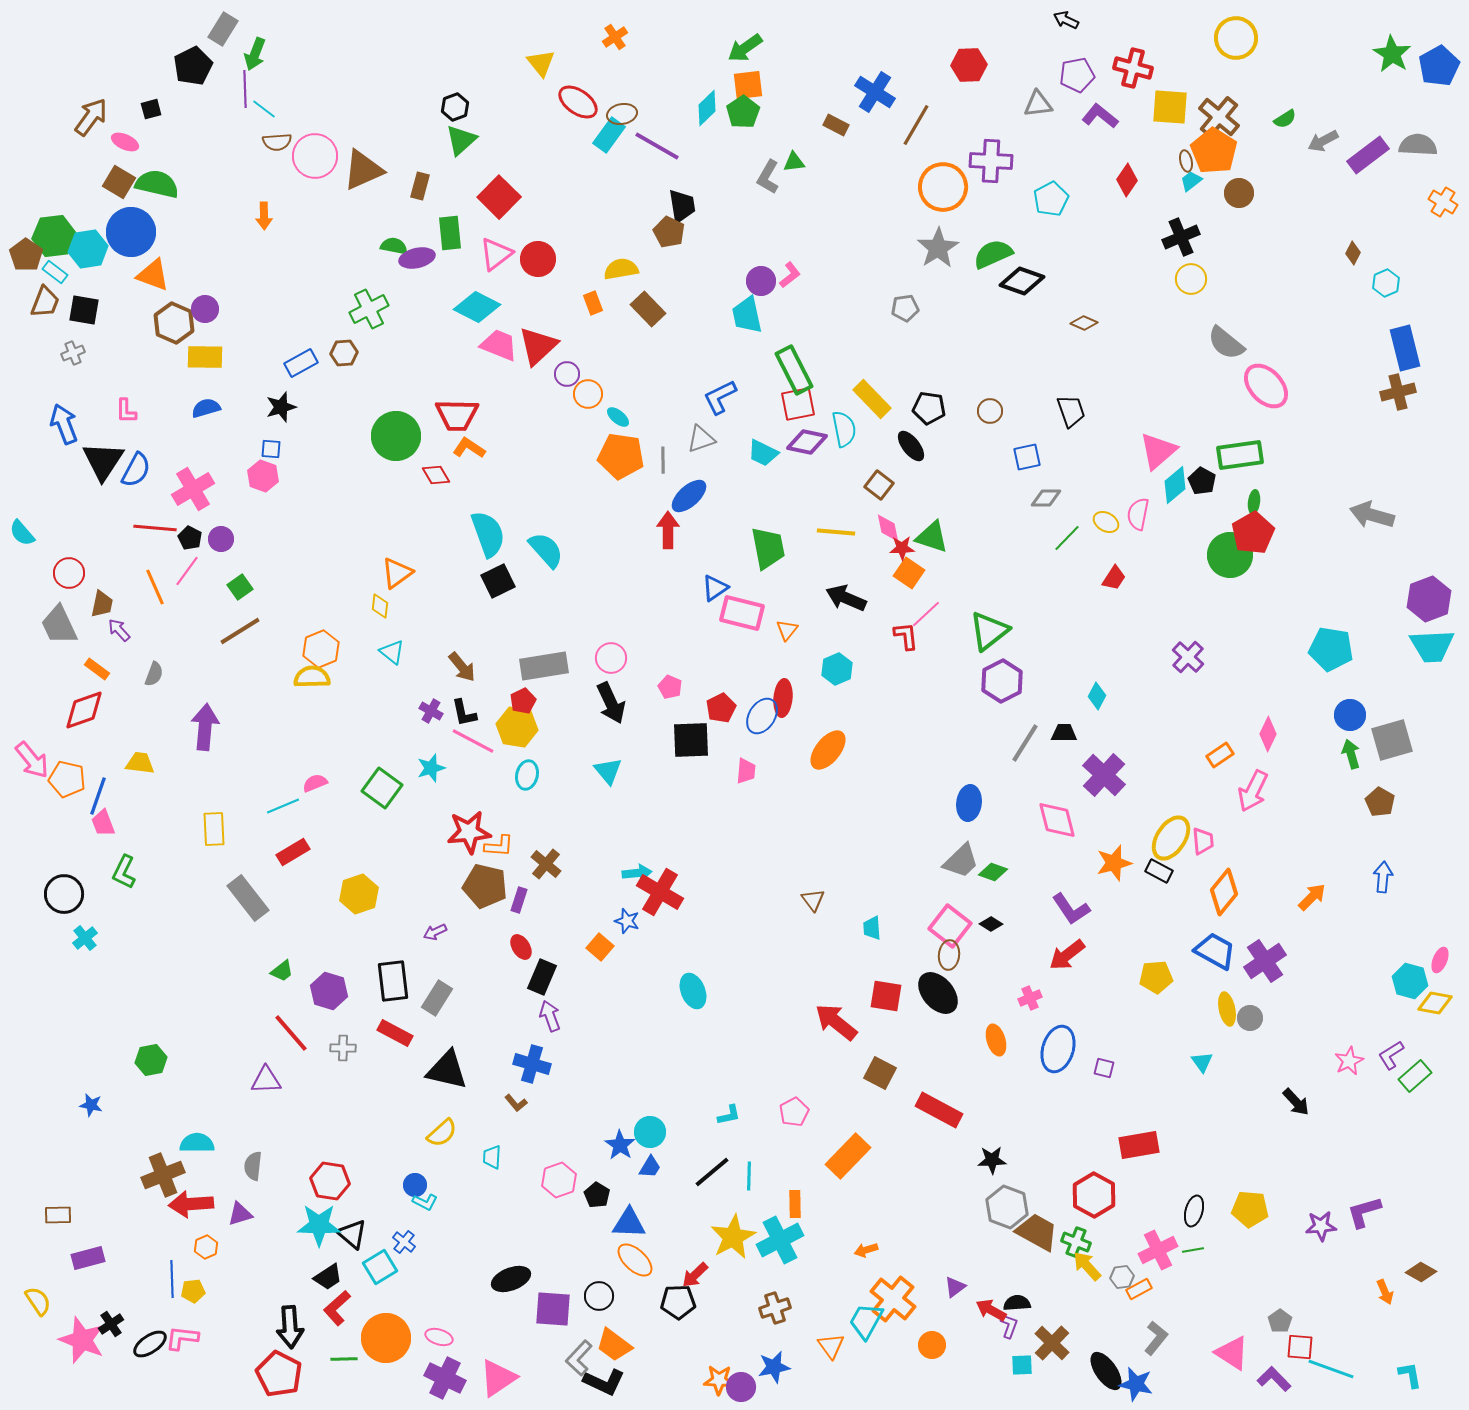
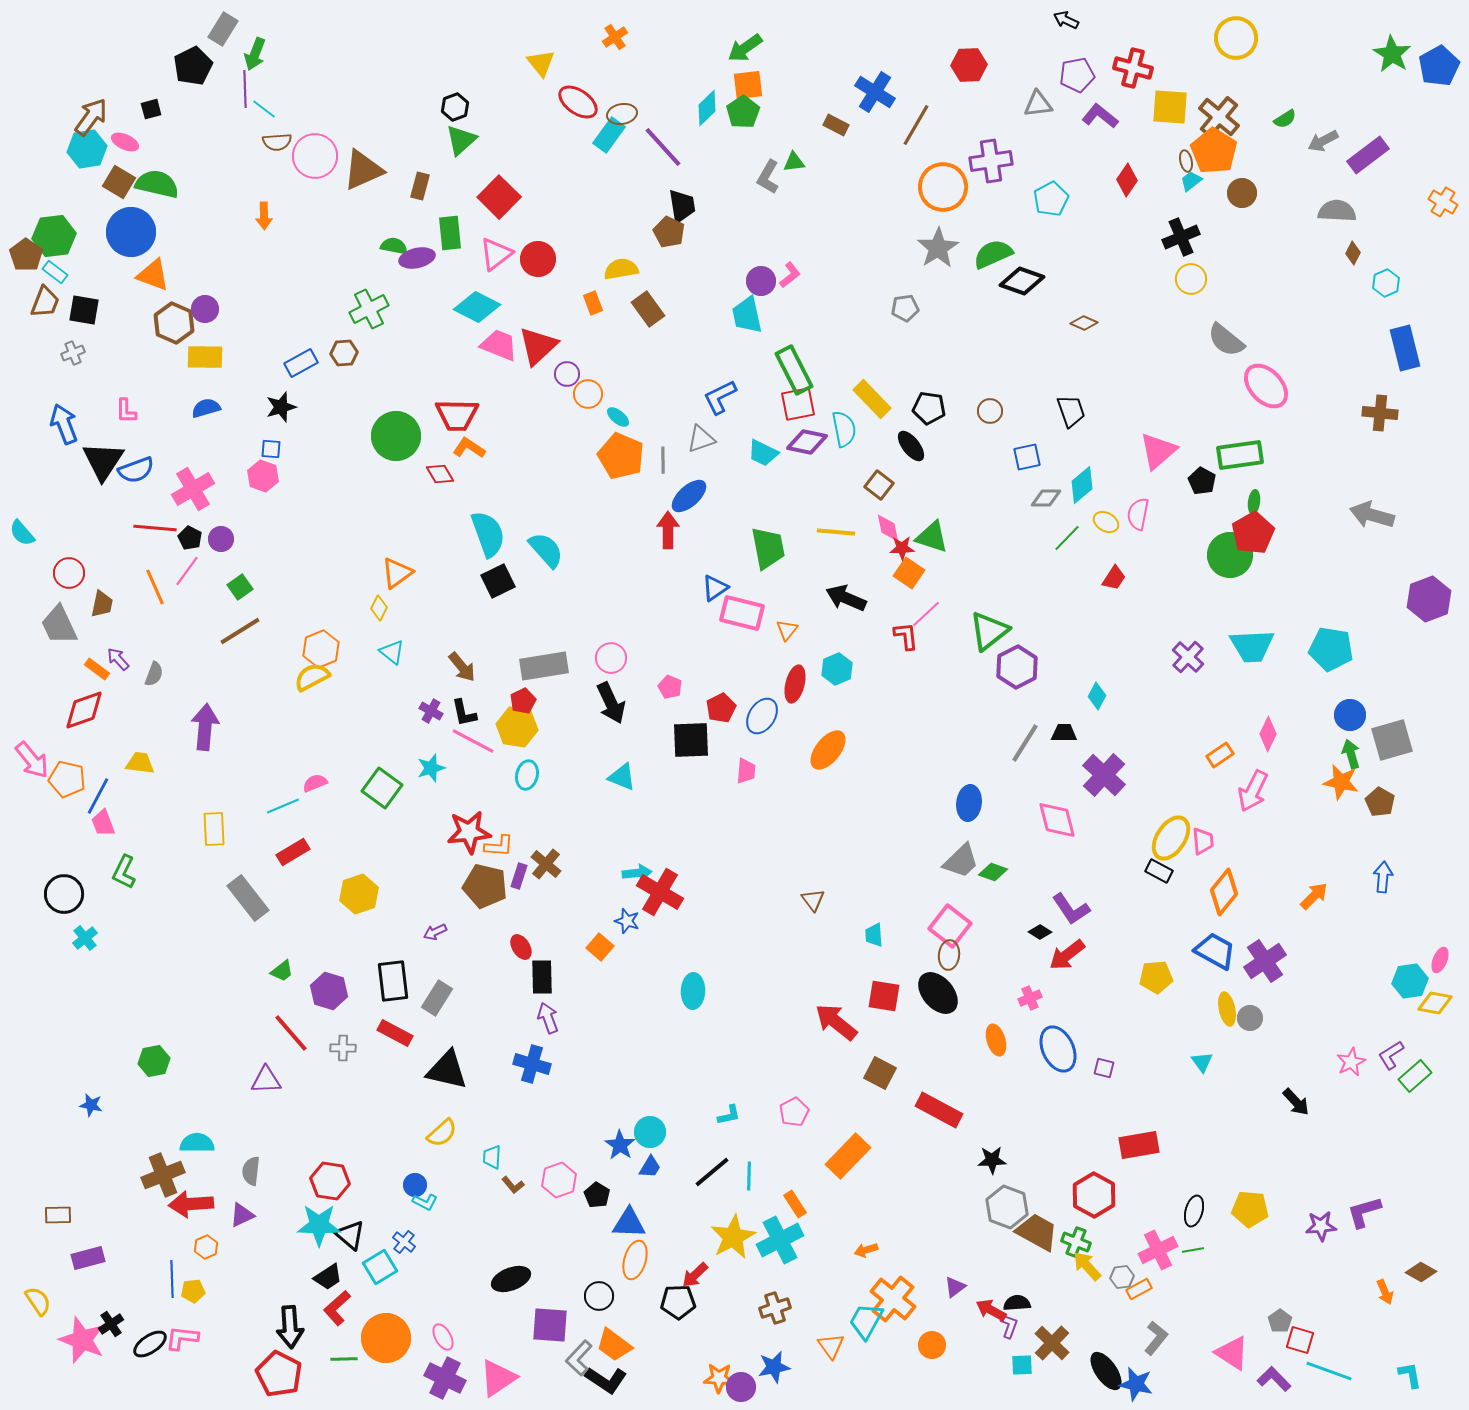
gray semicircle at (1418, 145): moved 81 px left, 66 px down
purple line at (657, 146): moved 6 px right, 1 px down; rotated 18 degrees clockwise
purple cross at (991, 161): rotated 12 degrees counterclockwise
brown circle at (1239, 193): moved 3 px right
cyan hexagon at (88, 249): moved 1 px left, 100 px up
brown rectangle at (648, 309): rotated 8 degrees clockwise
gray semicircle at (1226, 343): moved 3 px up
brown cross at (1398, 392): moved 18 px left, 21 px down; rotated 20 degrees clockwise
orange pentagon at (621, 456): rotated 15 degrees clockwise
blue semicircle at (136, 470): rotated 42 degrees clockwise
red diamond at (436, 475): moved 4 px right, 1 px up
cyan diamond at (1175, 485): moved 93 px left
yellow diamond at (380, 606): moved 1 px left, 2 px down; rotated 20 degrees clockwise
purple arrow at (119, 630): moved 1 px left, 29 px down
cyan trapezoid at (1432, 646): moved 180 px left
yellow semicircle at (312, 677): rotated 27 degrees counterclockwise
purple hexagon at (1002, 681): moved 15 px right, 14 px up
red ellipse at (783, 698): moved 12 px right, 14 px up; rotated 9 degrees clockwise
cyan triangle at (608, 771): moved 14 px right, 6 px down; rotated 28 degrees counterclockwise
blue line at (98, 796): rotated 9 degrees clockwise
orange star at (1114, 863): moved 227 px right, 81 px up; rotated 27 degrees clockwise
orange arrow at (1312, 897): moved 2 px right, 1 px up
purple rectangle at (519, 900): moved 24 px up
black diamond at (991, 924): moved 49 px right, 8 px down
cyan trapezoid at (872, 928): moved 2 px right, 7 px down
black rectangle at (542, 977): rotated 24 degrees counterclockwise
cyan hexagon at (1410, 981): rotated 24 degrees counterclockwise
cyan ellipse at (693, 991): rotated 24 degrees clockwise
red square at (886, 996): moved 2 px left
purple arrow at (550, 1016): moved 2 px left, 2 px down
blue ellipse at (1058, 1049): rotated 42 degrees counterclockwise
green hexagon at (151, 1060): moved 3 px right, 1 px down
pink star at (1349, 1061): moved 2 px right, 1 px down
brown L-shape at (516, 1103): moved 3 px left, 82 px down
gray semicircle at (253, 1166): moved 2 px left, 5 px down
orange rectangle at (795, 1204): rotated 32 degrees counterclockwise
purple triangle at (240, 1214): moved 2 px right, 1 px down; rotated 8 degrees counterclockwise
black triangle at (352, 1234): moved 2 px left, 1 px down
orange ellipse at (635, 1260): rotated 63 degrees clockwise
purple square at (553, 1309): moved 3 px left, 16 px down
pink ellipse at (439, 1337): moved 4 px right; rotated 44 degrees clockwise
red square at (1300, 1347): moved 7 px up; rotated 12 degrees clockwise
cyan line at (1331, 1369): moved 2 px left, 2 px down
orange star at (719, 1380): moved 2 px up
black L-shape at (604, 1382): moved 2 px right, 2 px up; rotated 9 degrees clockwise
